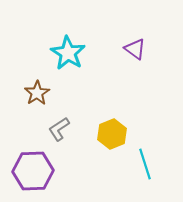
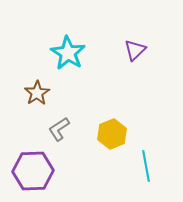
purple triangle: moved 1 px down; rotated 40 degrees clockwise
cyan line: moved 1 px right, 2 px down; rotated 8 degrees clockwise
